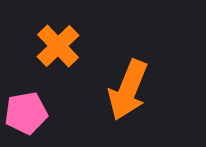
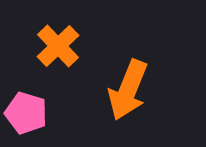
pink pentagon: rotated 27 degrees clockwise
